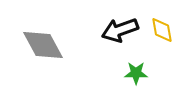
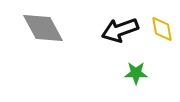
yellow diamond: moved 1 px up
gray diamond: moved 17 px up
